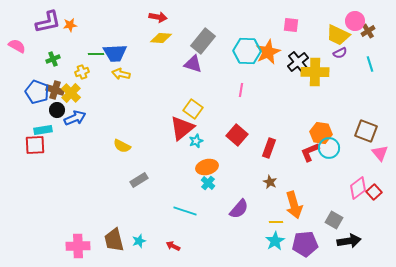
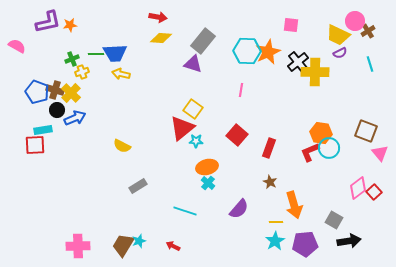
green cross at (53, 59): moved 19 px right
cyan star at (196, 141): rotated 24 degrees clockwise
gray rectangle at (139, 180): moved 1 px left, 6 px down
brown trapezoid at (114, 240): moved 9 px right, 5 px down; rotated 45 degrees clockwise
